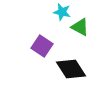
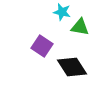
green triangle: rotated 18 degrees counterclockwise
black diamond: moved 1 px right, 2 px up
